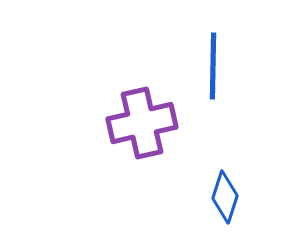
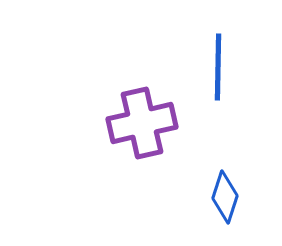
blue line: moved 5 px right, 1 px down
